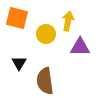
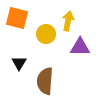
brown semicircle: rotated 12 degrees clockwise
